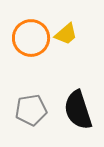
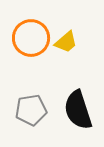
yellow trapezoid: moved 8 px down
